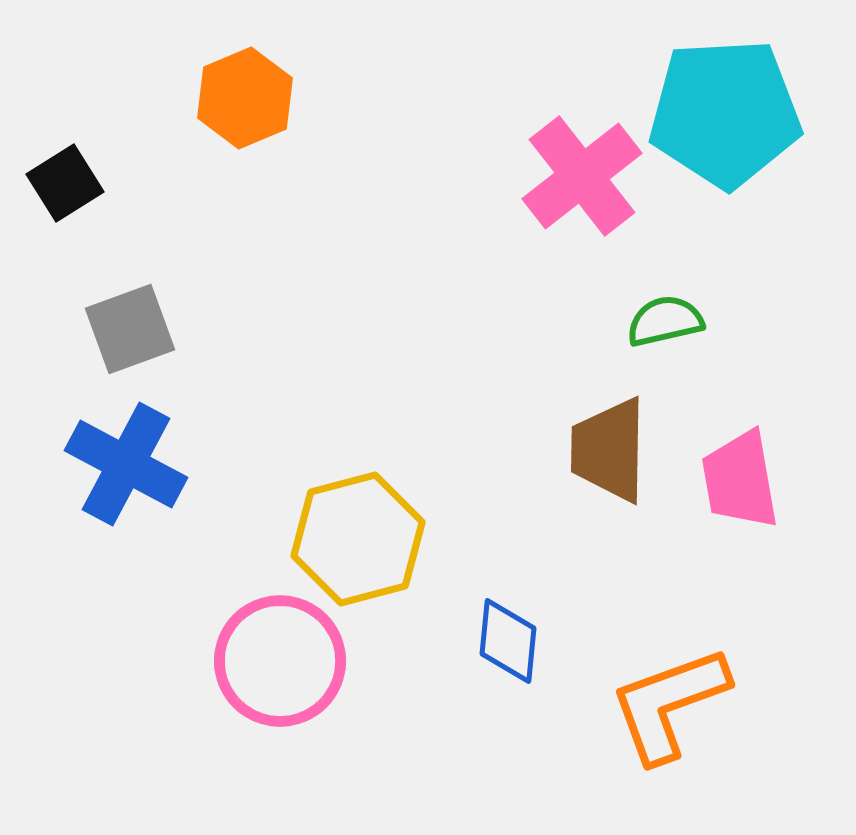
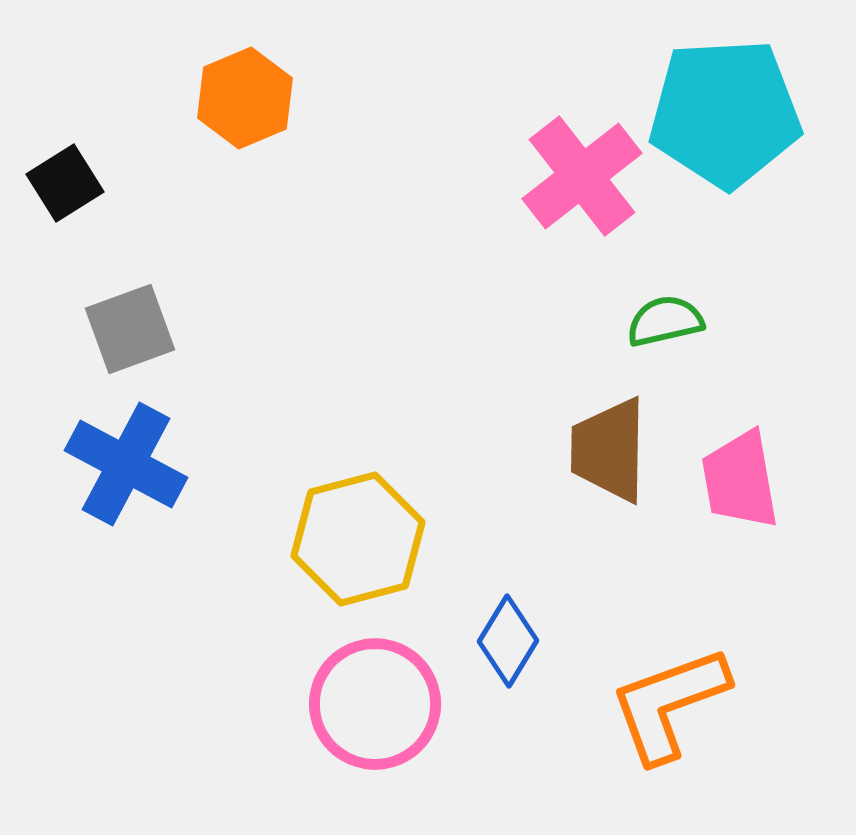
blue diamond: rotated 26 degrees clockwise
pink circle: moved 95 px right, 43 px down
